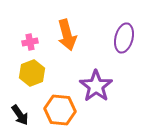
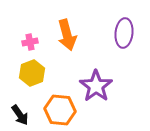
purple ellipse: moved 5 px up; rotated 8 degrees counterclockwise
